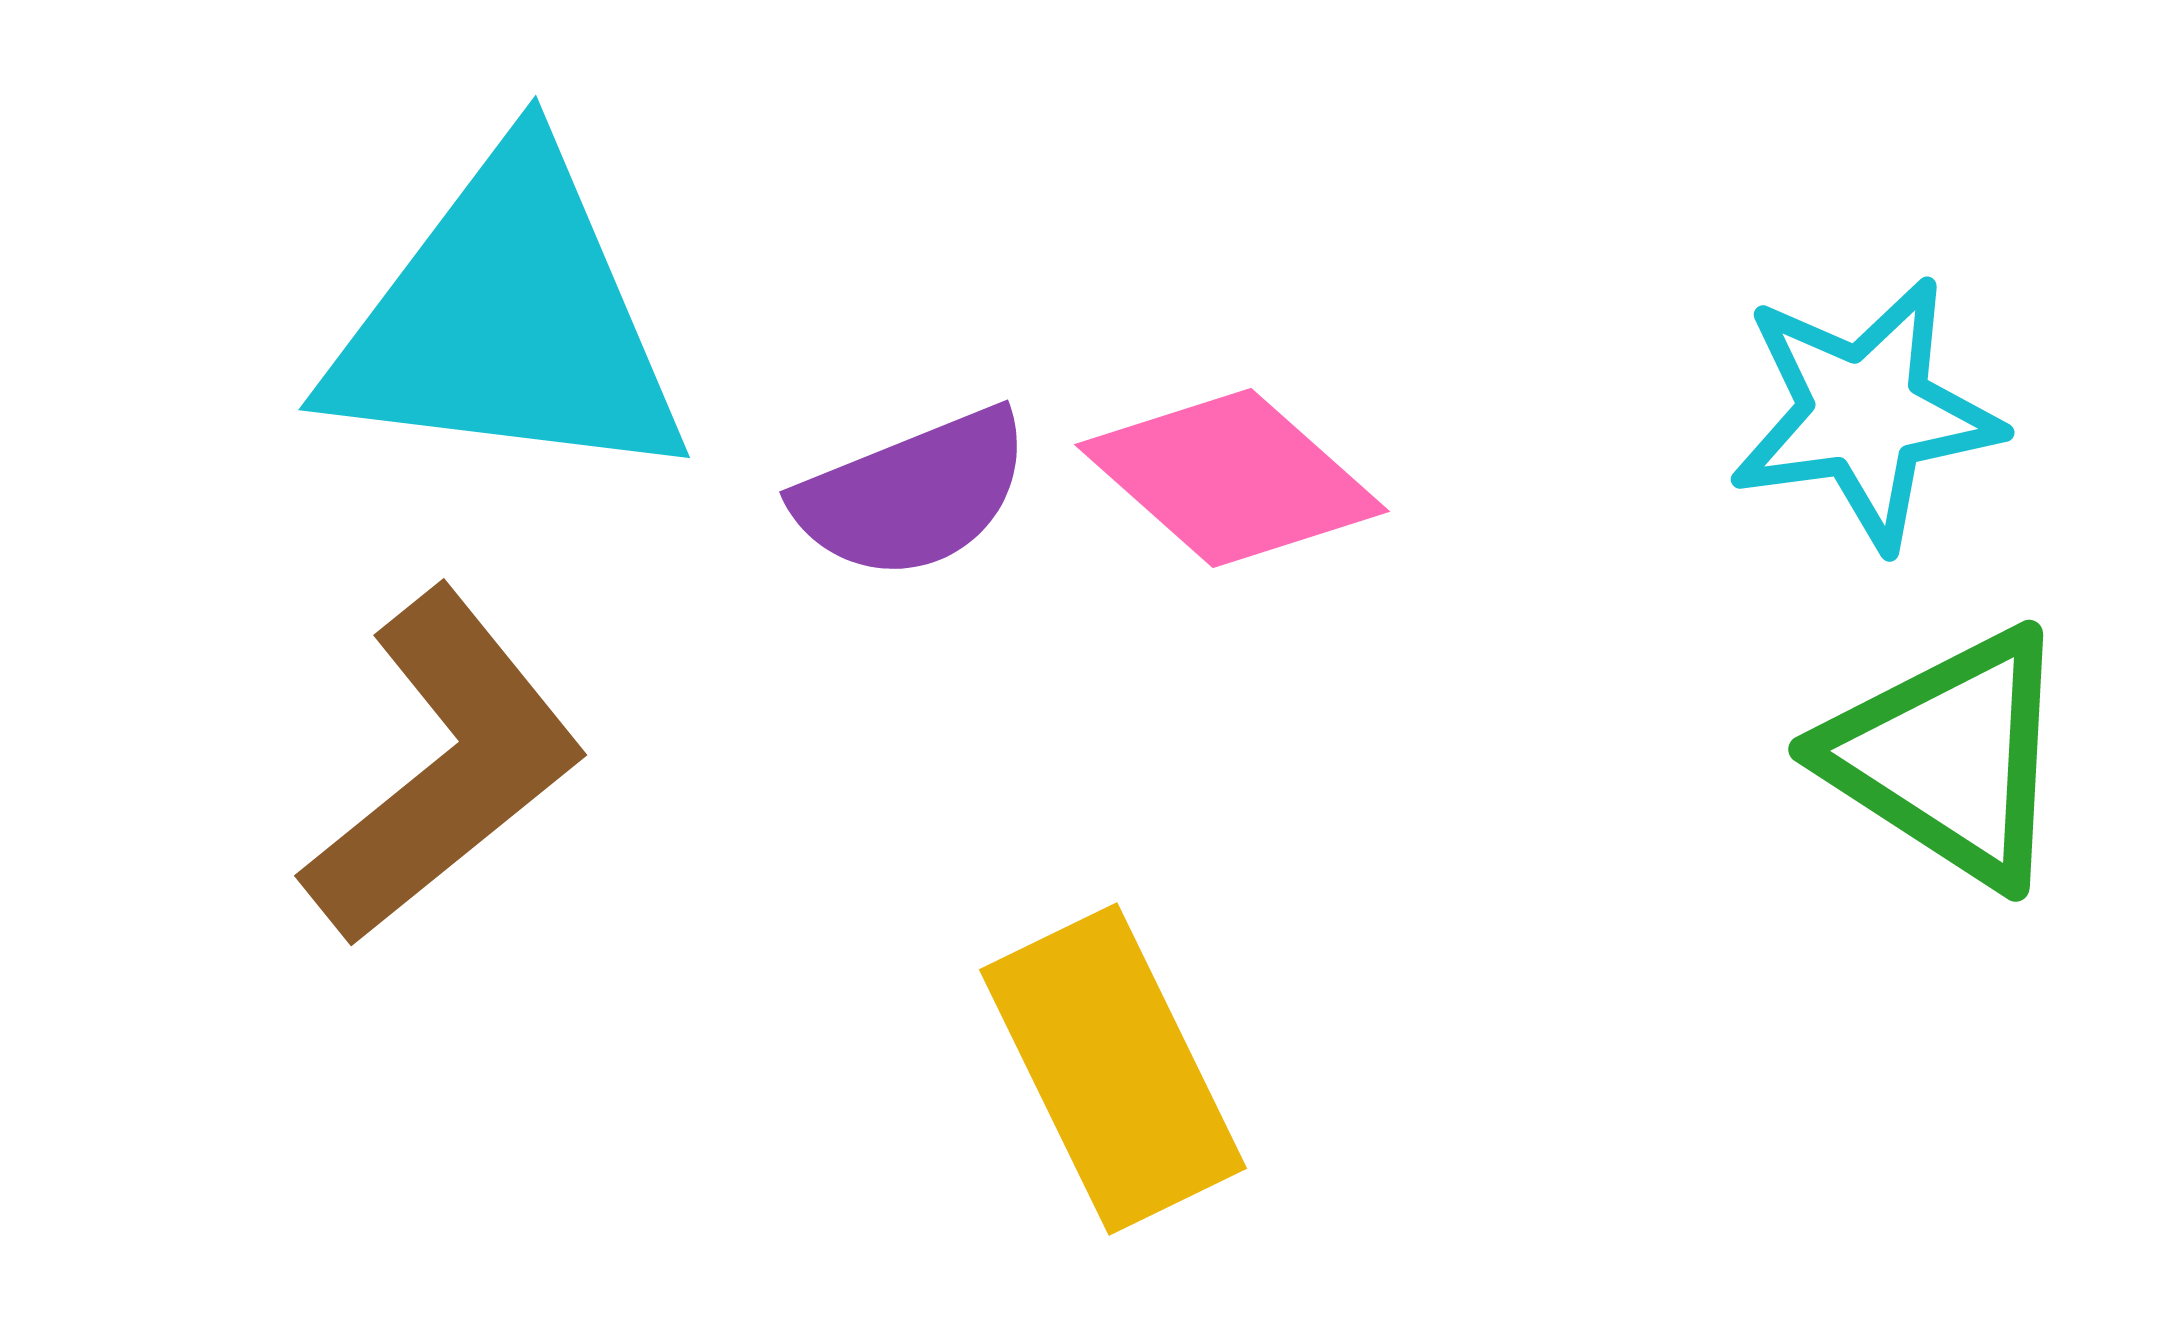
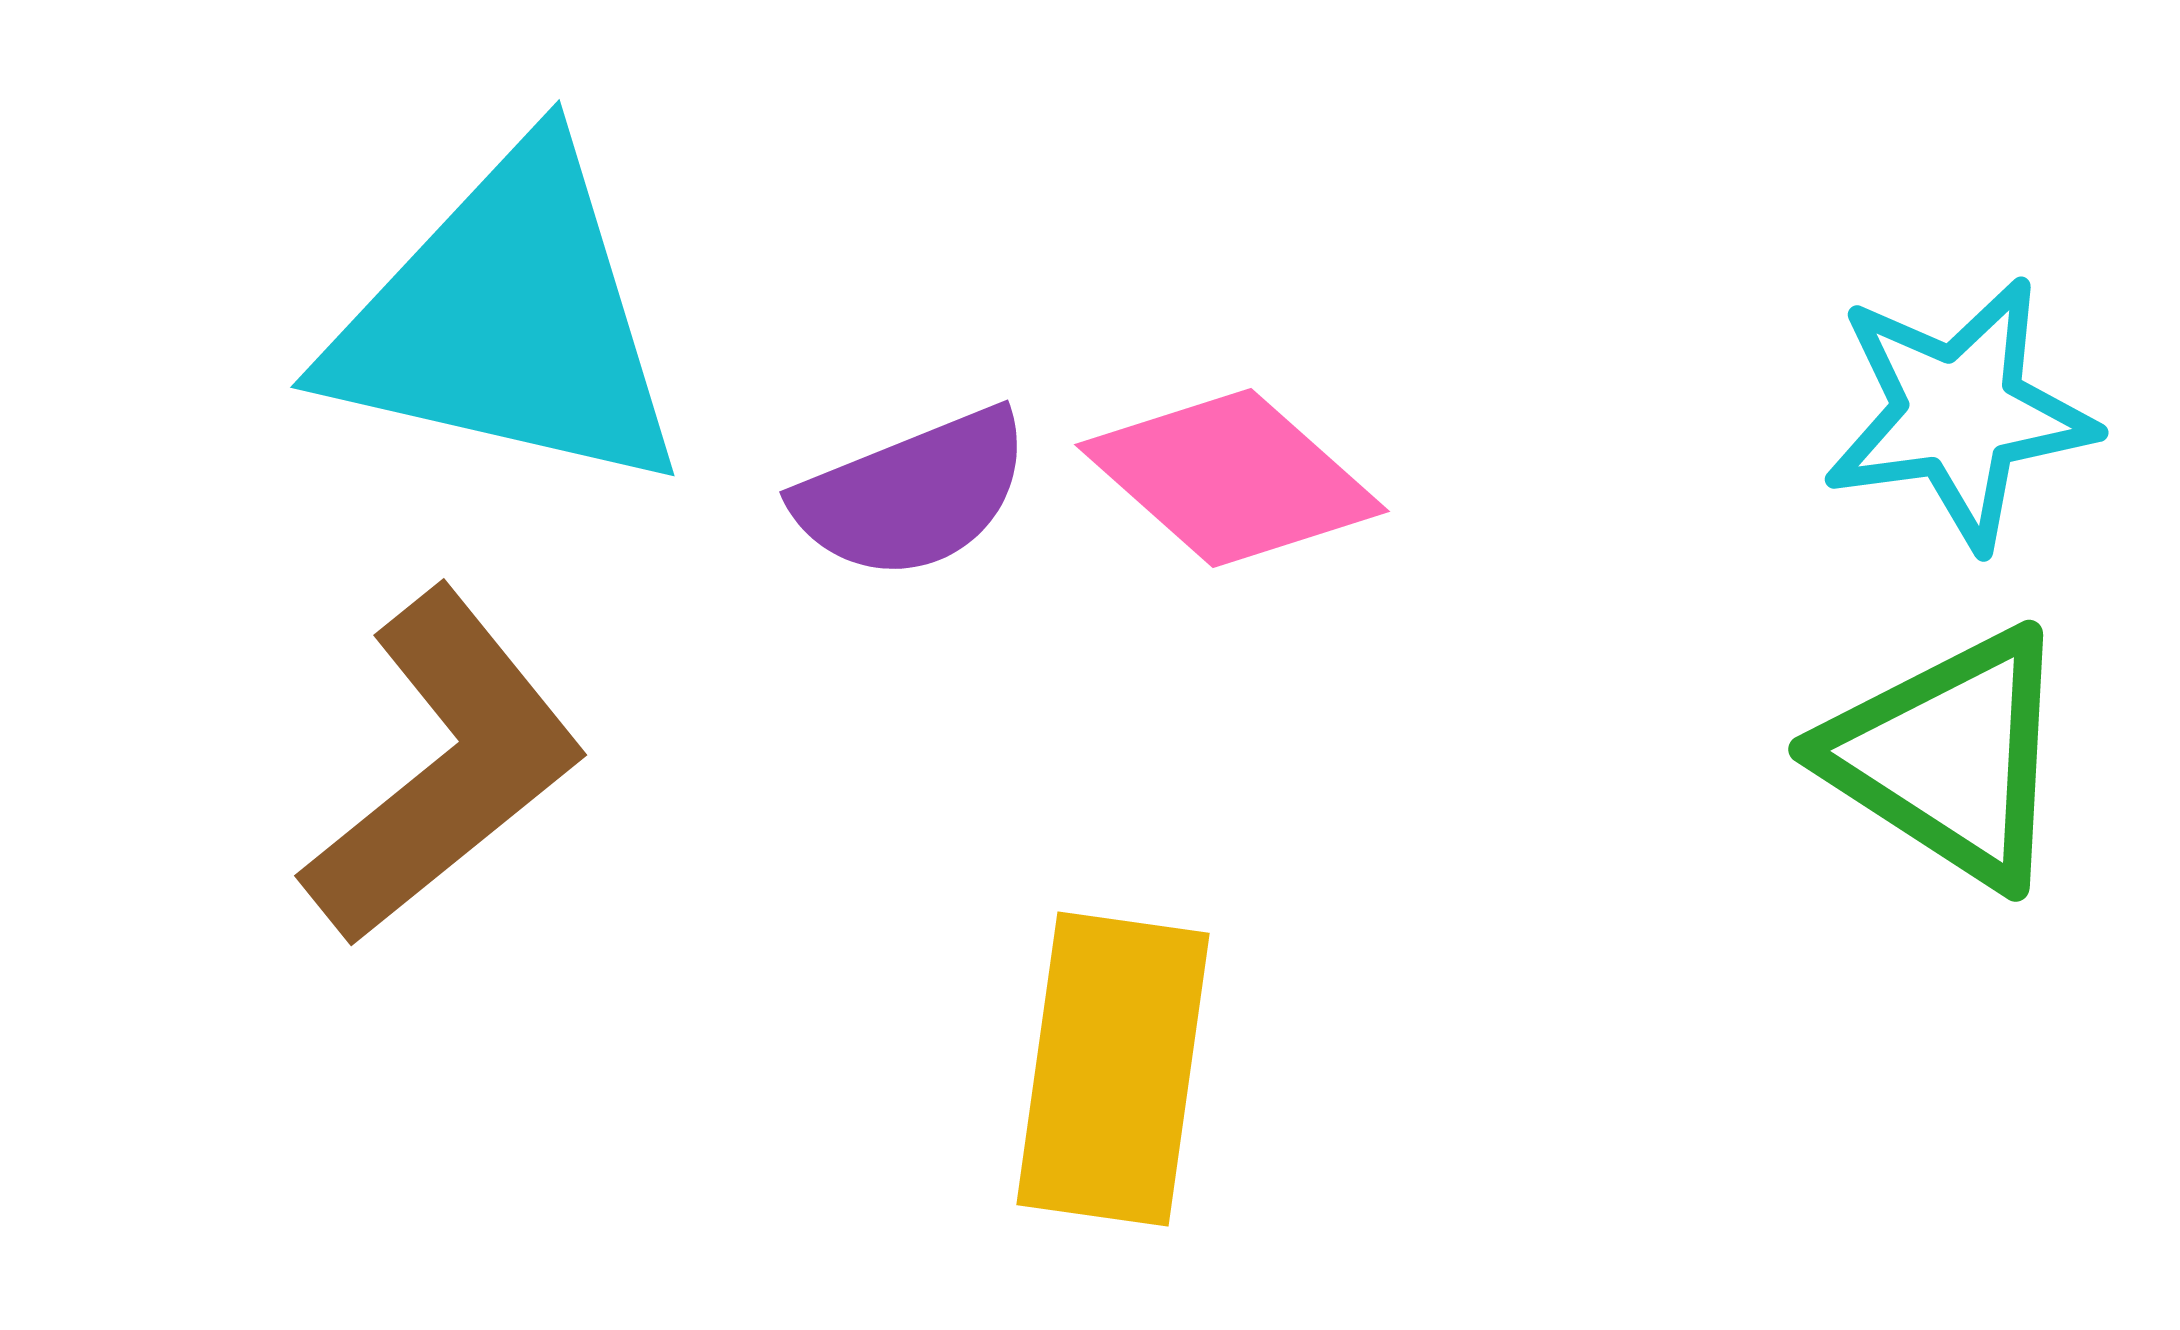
cyan triangle: rotated 6 degrees clockwise
cyan star: moved 94 px right
yellow rectangle: rotated 34 degrees clockwise
